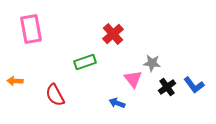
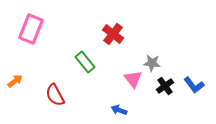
pink rectangle: rotated 32 degrees clockwise
red cross: rotated 10 degrees counterclockwise
green rectangle: rotated 70 degrees clockwise
orange arrow: rotated 140 degrees clockwise
black cross: moved 2 px left, 1 px up
blue arrow: moved 2 px right, 7 px down
